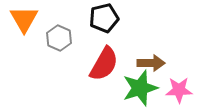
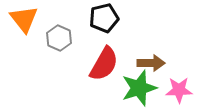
orange triangle: rotated 8 degrees counterclockwise
green star: moved 1 px left
